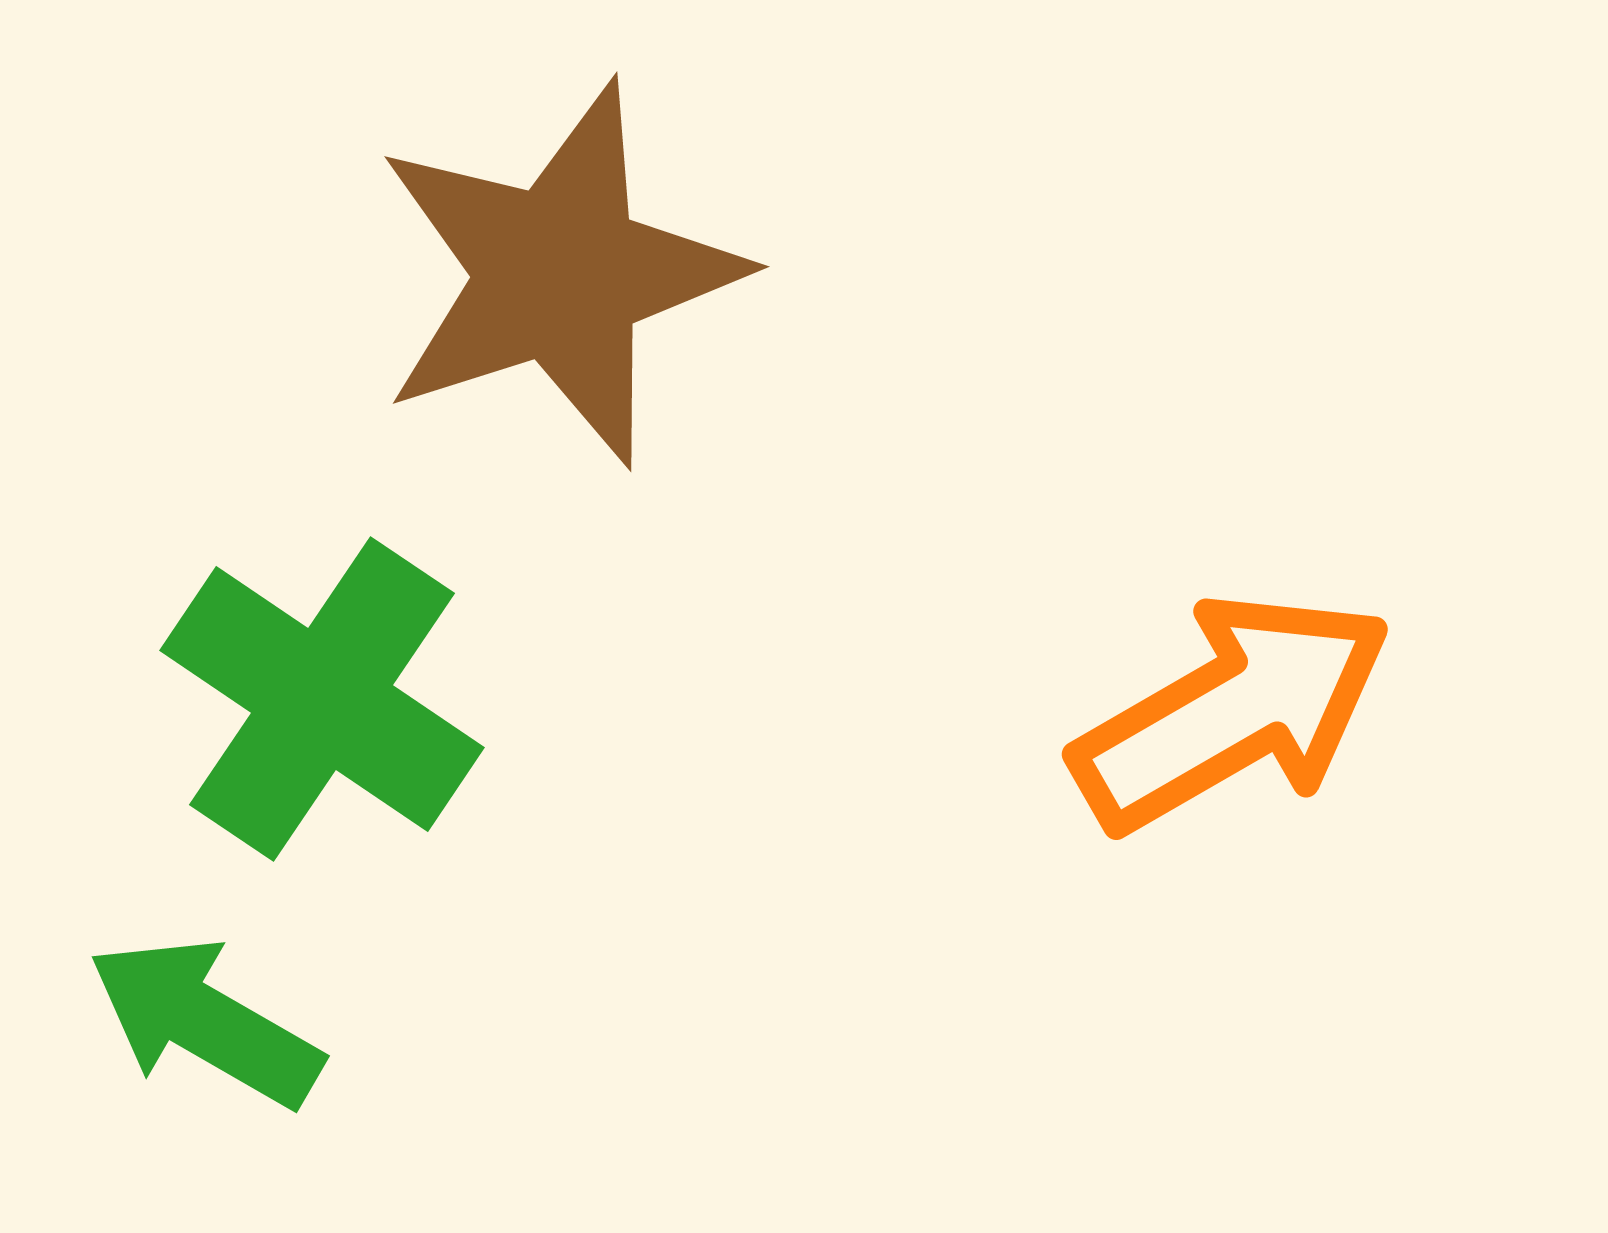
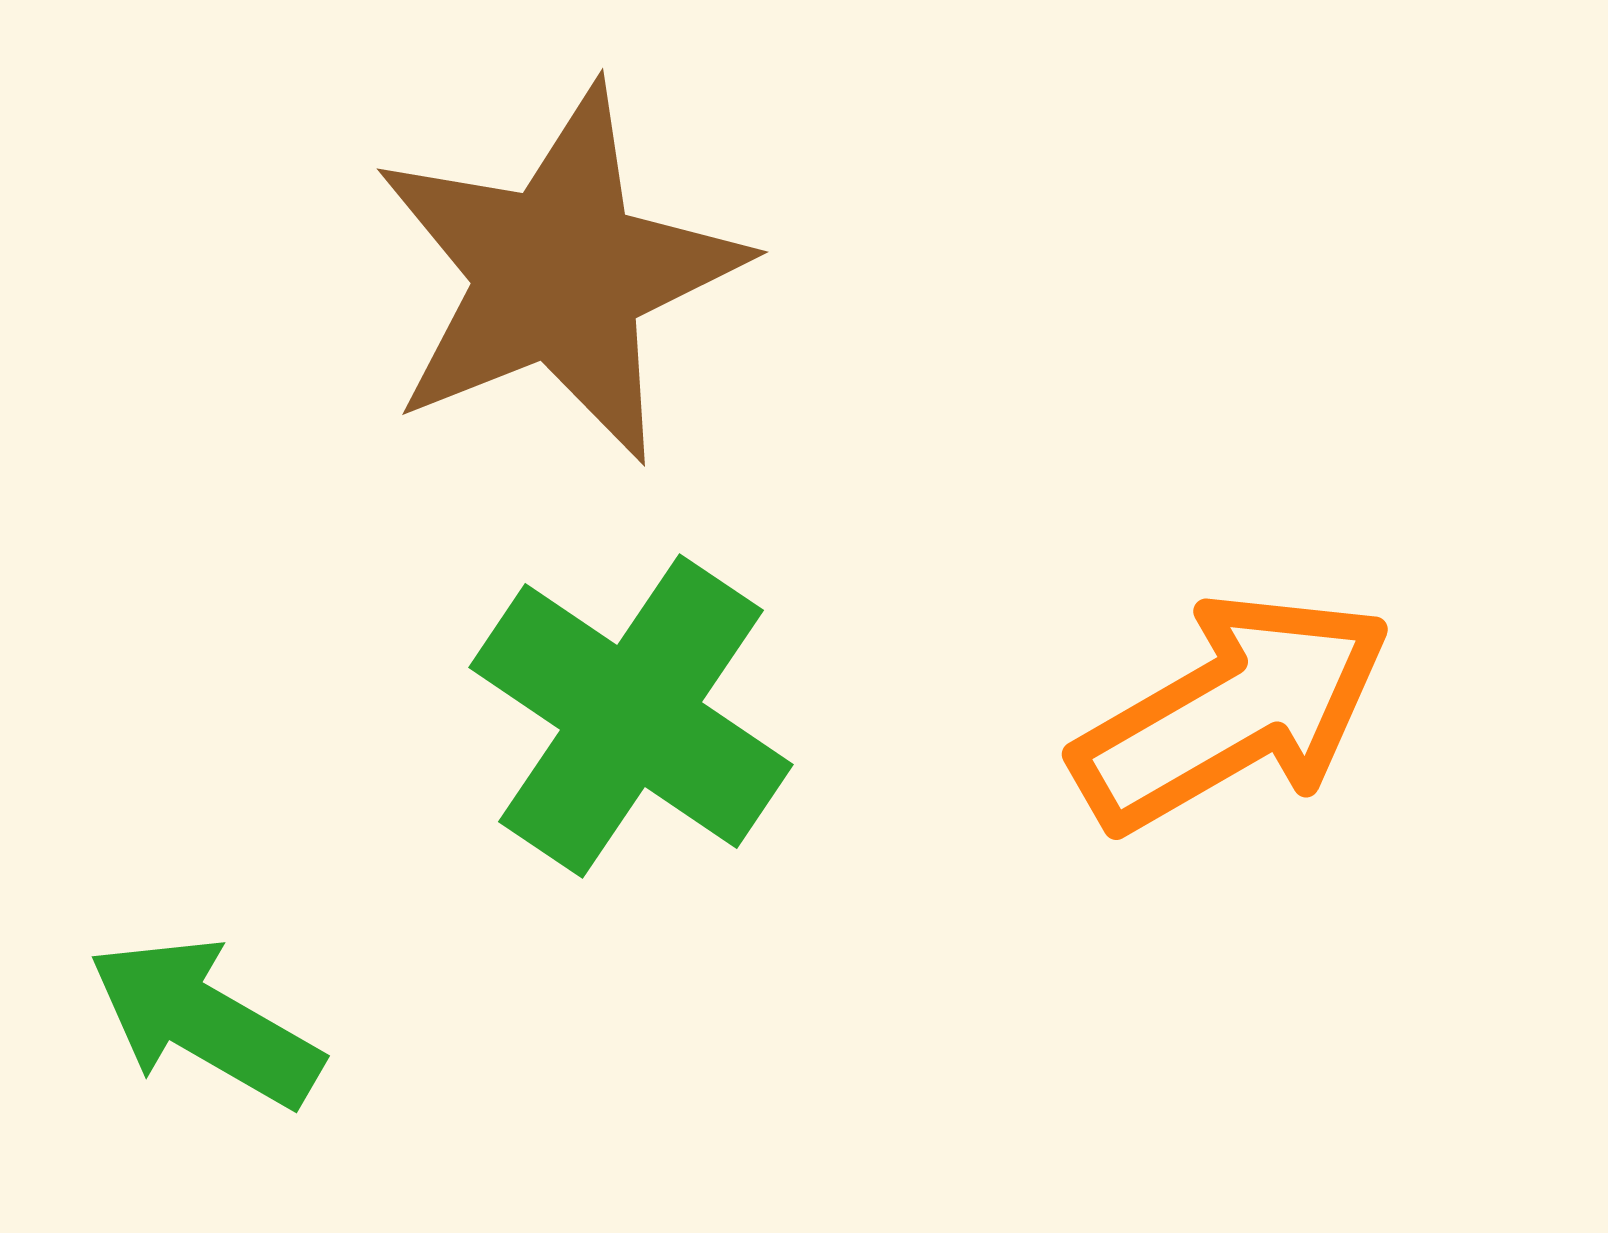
brown star: rotated 4 degrees counterclockwise
green cross: moved 309 px right, 17 px down
